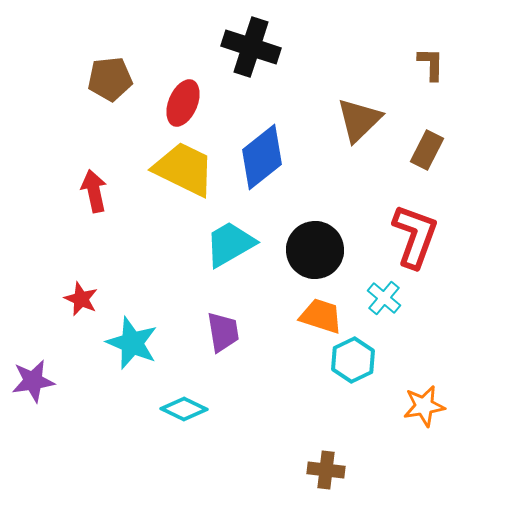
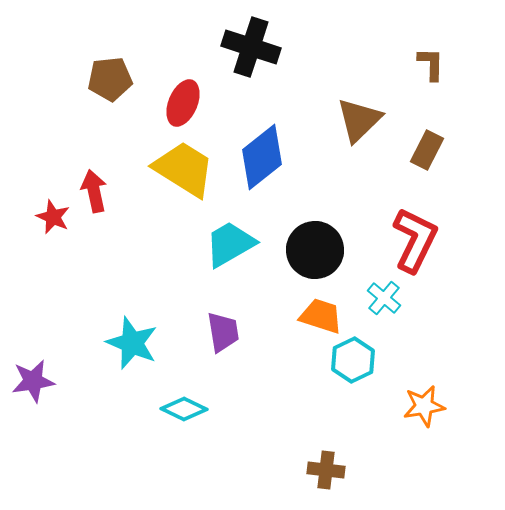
yellow trapezoid: rotated 6 degrees clockwise
red L-shape: moved 4 px down; rotated 6 degrees clockwise
red star: moved 28 px left, 82 px up
